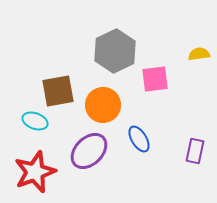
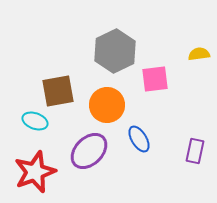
orange circle: moved 4 px right
